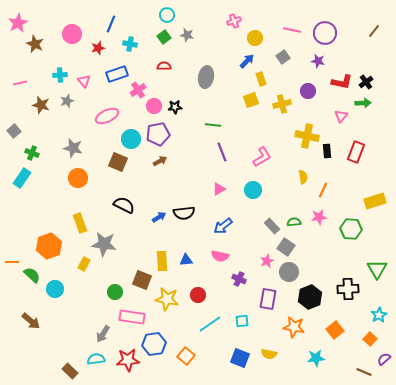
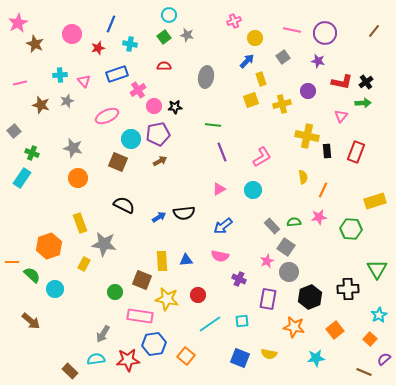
cyan circle at (167, 15): moved 2 px right
pink rectangle at (132, 317): moved 8 px right, 1 px up
